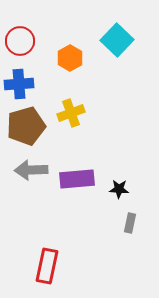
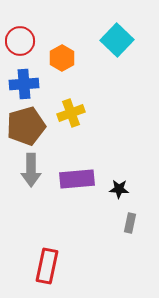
orange hexagon: moved 8 px left
blue cross: moved 5 px right
gray arrow: rotated 88 degrees counterclockwise
